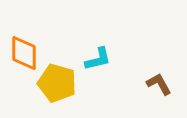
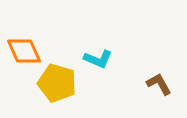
orange diamond: moved 2 px up; rotated 24 degrees counterclockwise
cyan L-shape: rotated 36 degrees clockwise
